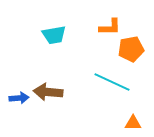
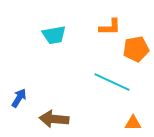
orange pentagon: moved 5 px right
brown arrow: moved 6 px right, 27 px down
blue arrow: rotated 54 degrees counterclockwise
